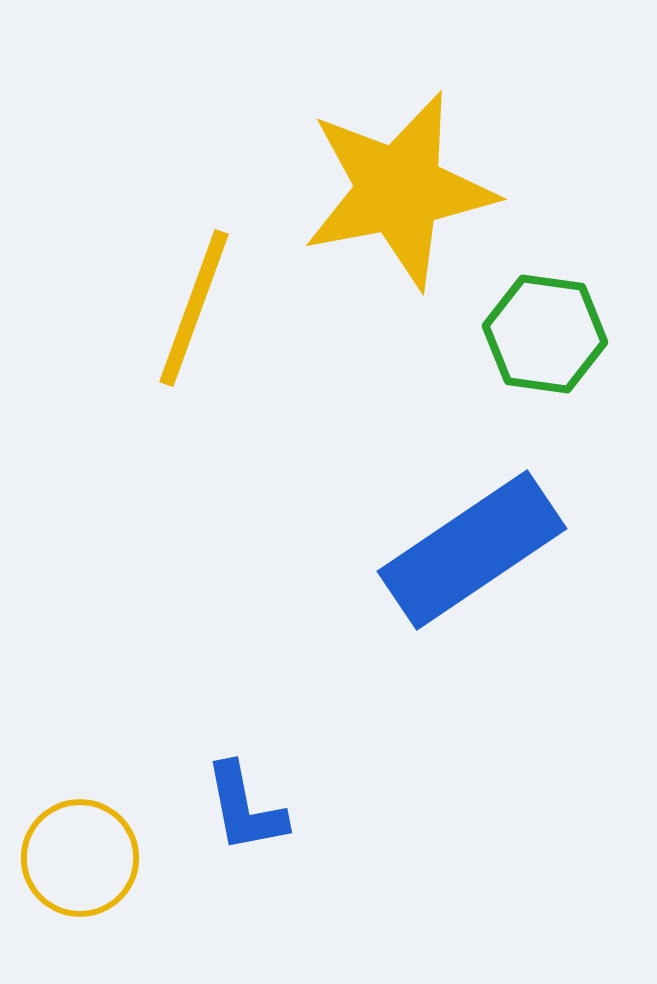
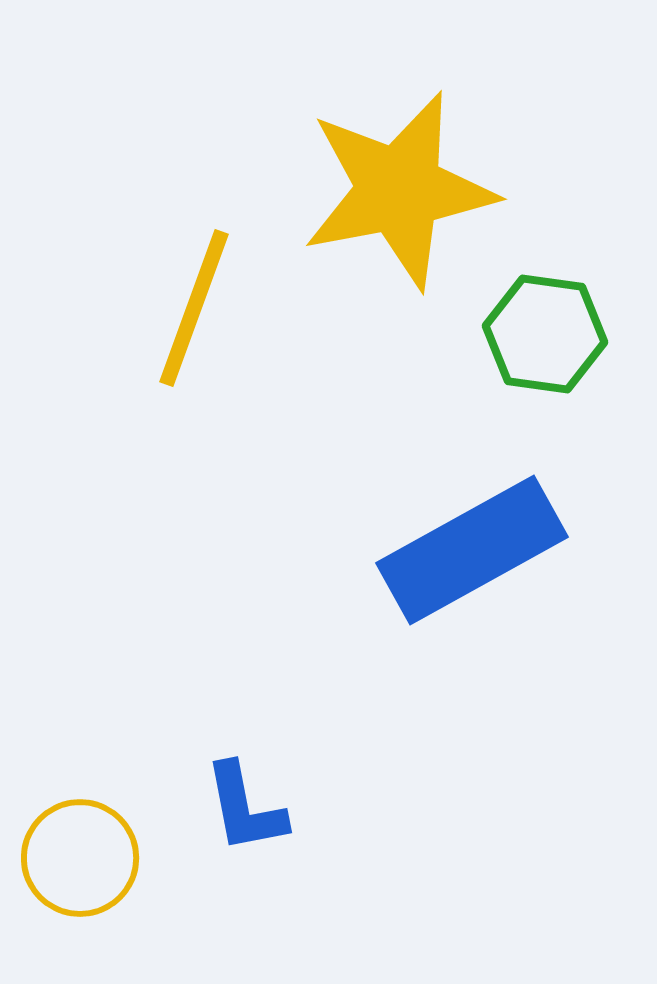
blue rectangle: rotated 5 degrees clockwise
